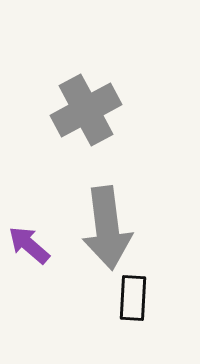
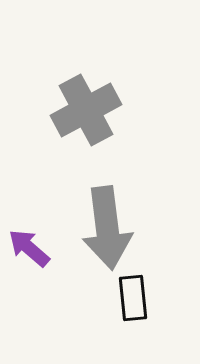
purple arrow: moved 3 px down
black rectangle: rotated 9 degrees counterclockwise
